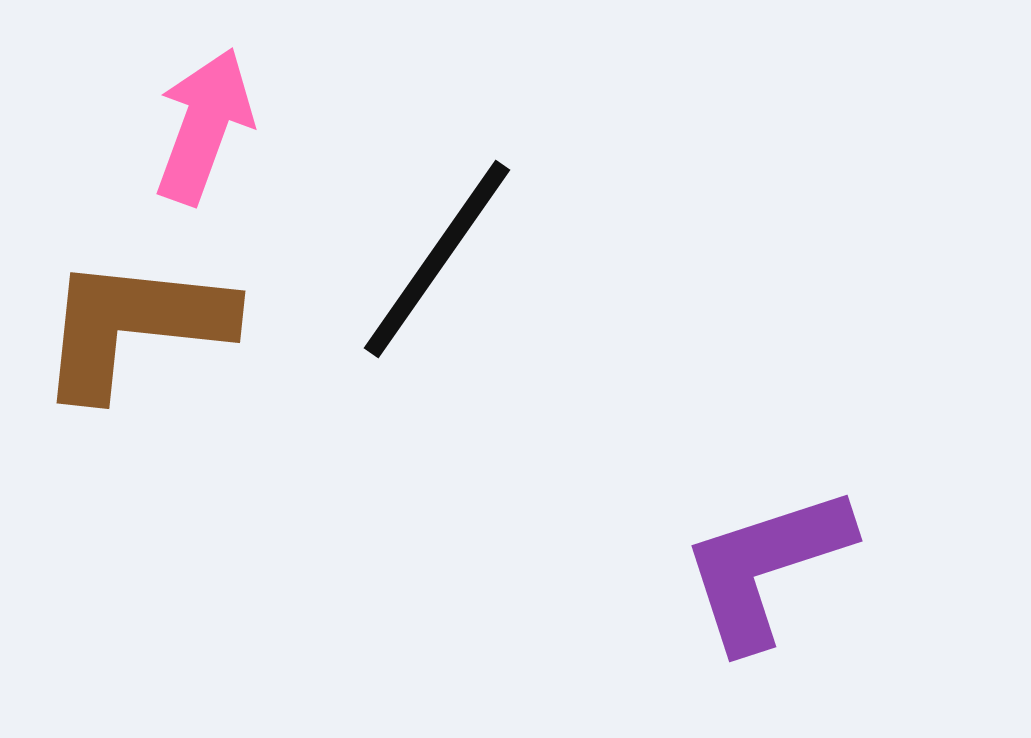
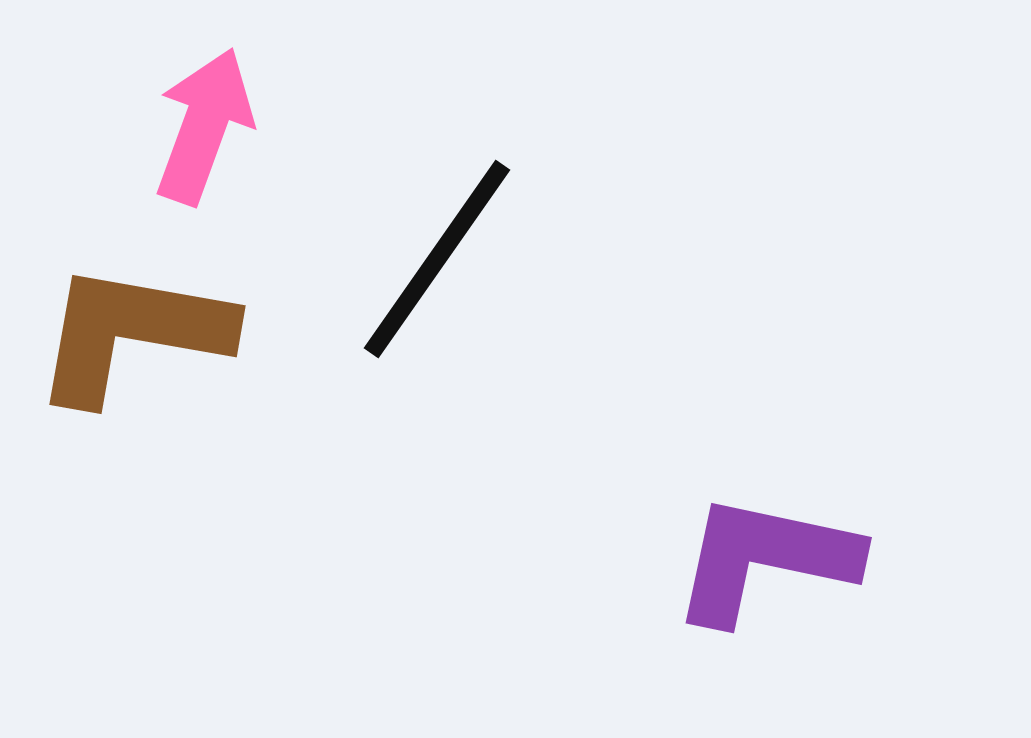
brown L-shape: moved 2 px left, 7 px down; rotated 4 degrees clockwise
purple L-shape: moved 1 px left, 8 px up; rotated 30 degrees clockwise
